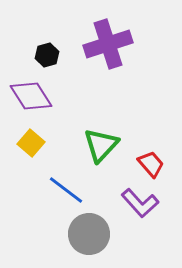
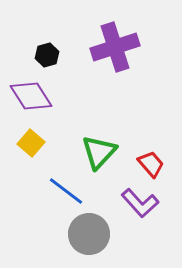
purple cross: moved 7 px right, 3 px down
green triangle: moved 2 px left, 7 px down
blue line: moved 1 px down
